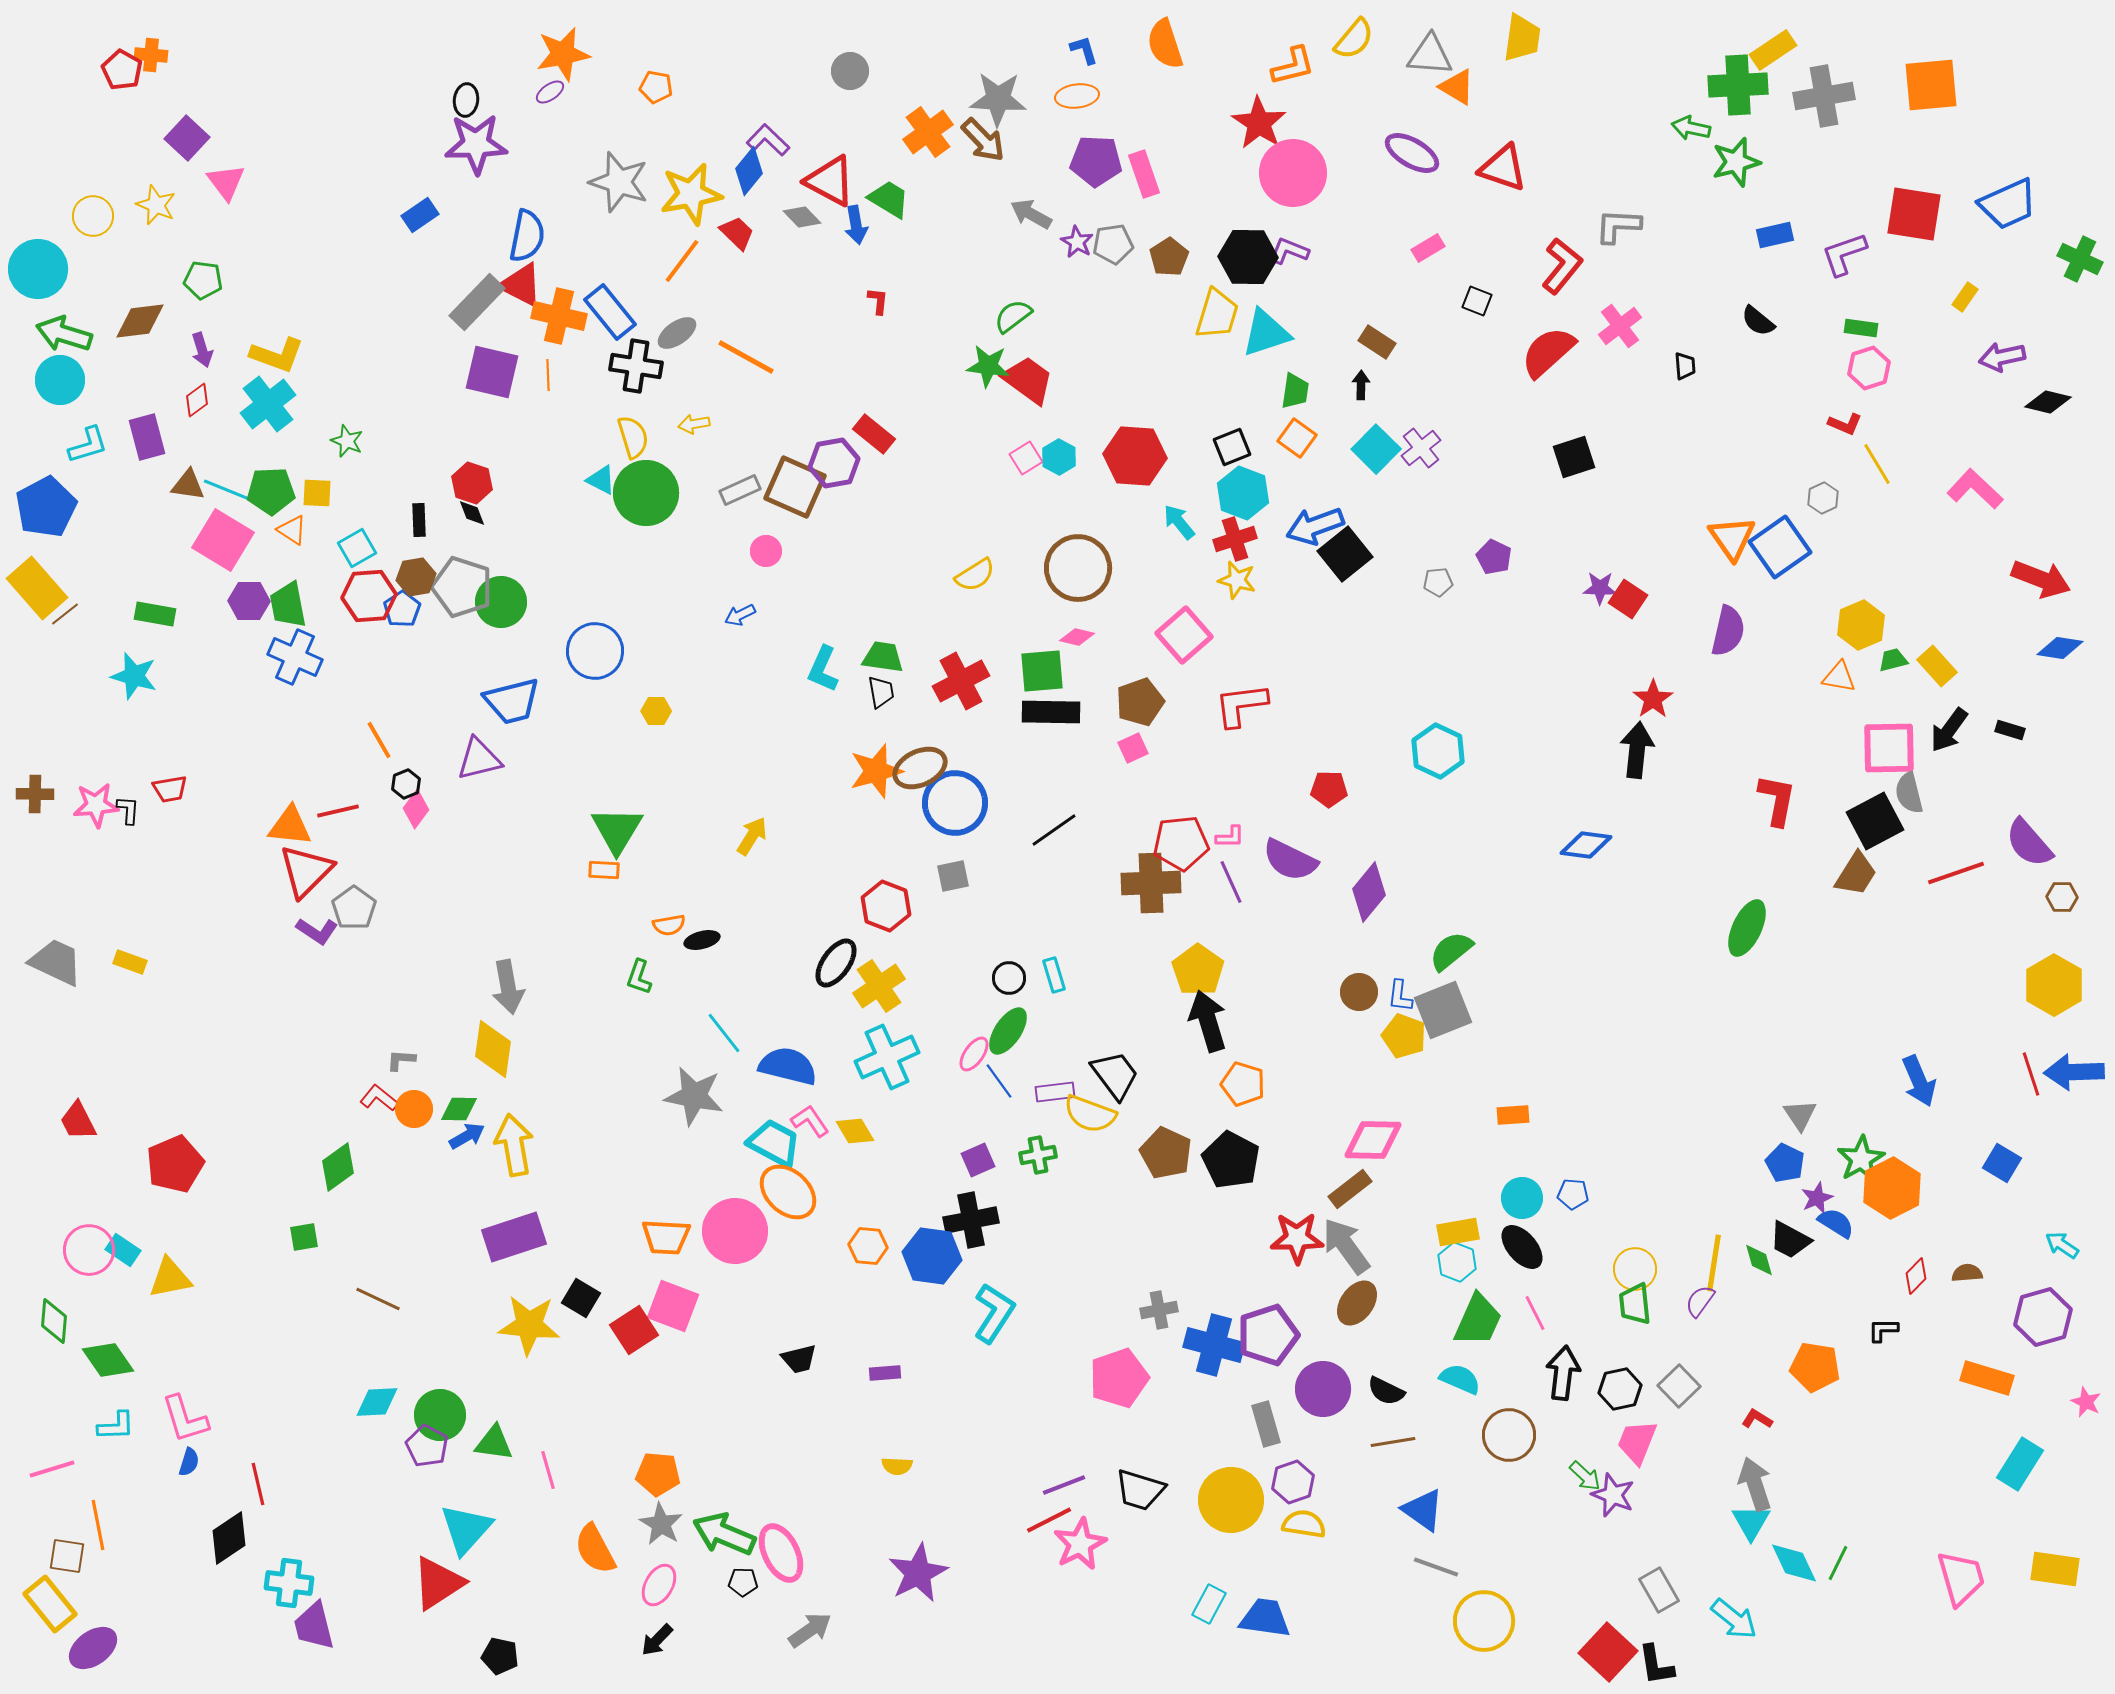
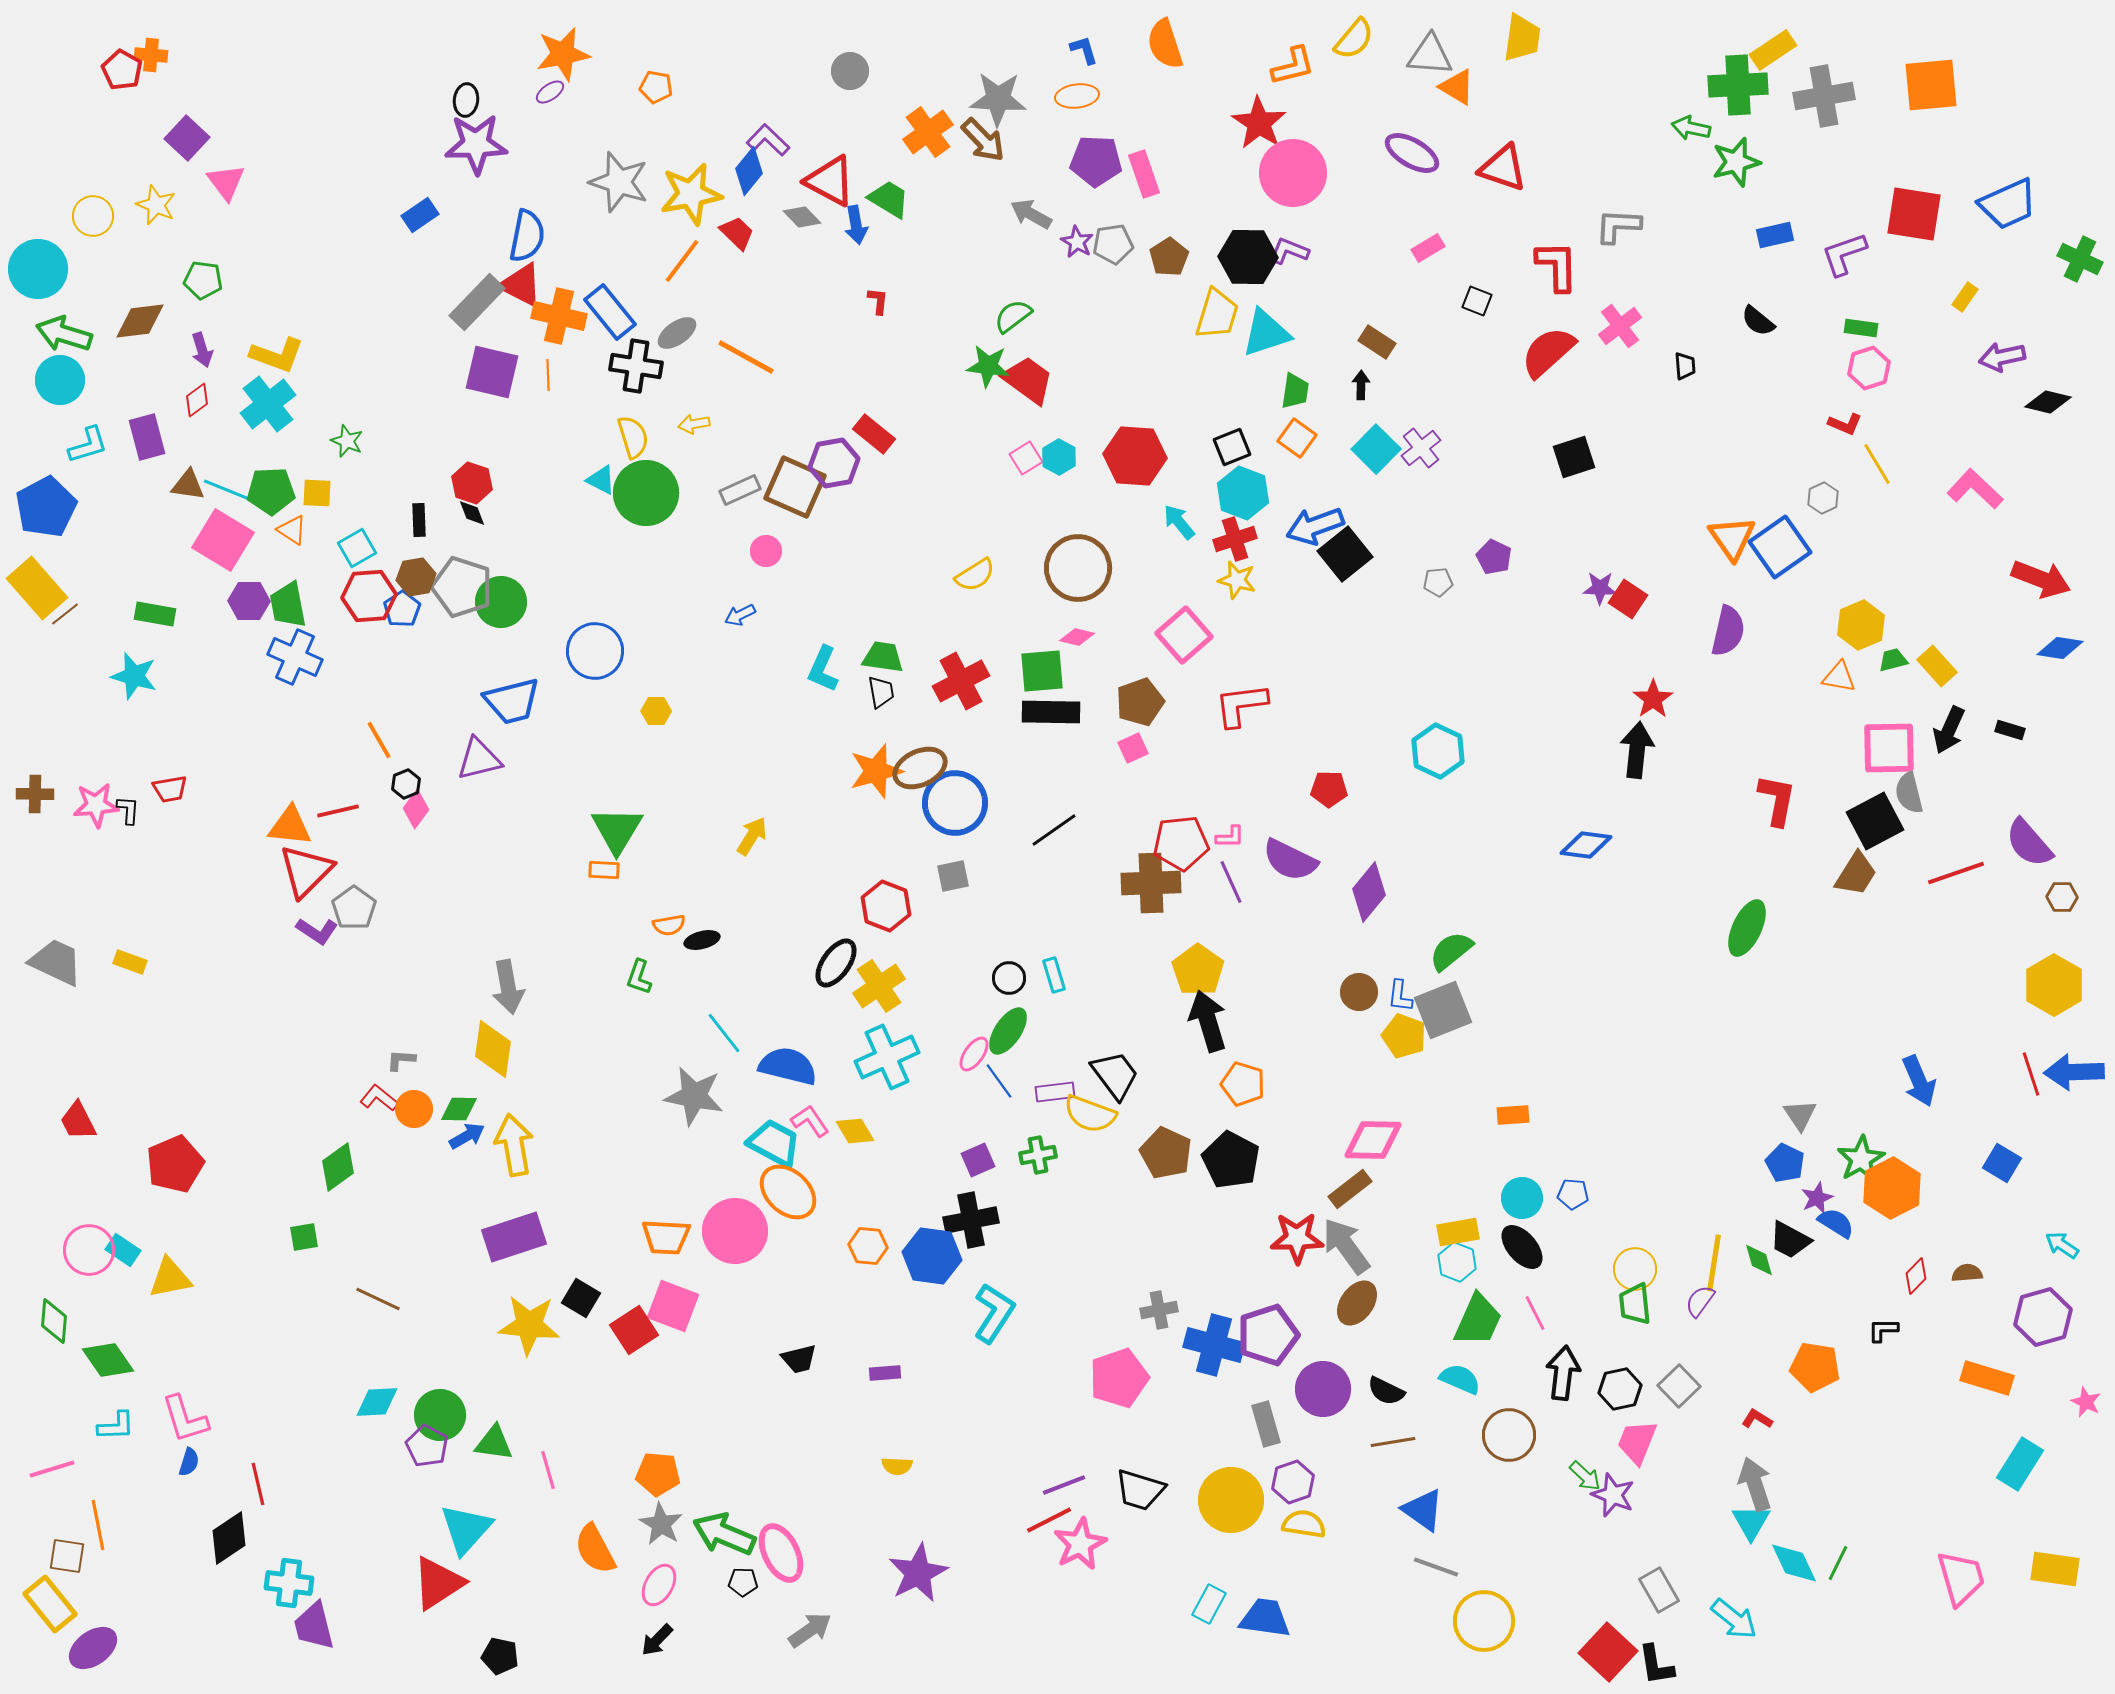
red L-shape at (1562, 266): moved 5 px left; rotated 40 degrees counterclockwise
black arrow at (1949, 730): rotated 12 degrees counterclockwise
